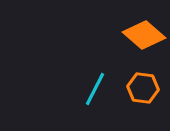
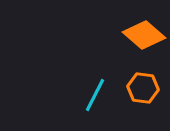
cyan line: moved 6 px down
